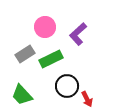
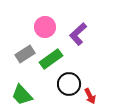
green rectangle: rotated 10 degrees counterclockwise
black circle: moved 2 px right, 2 px up
red arrow: moved 3 px right, 3 px up
